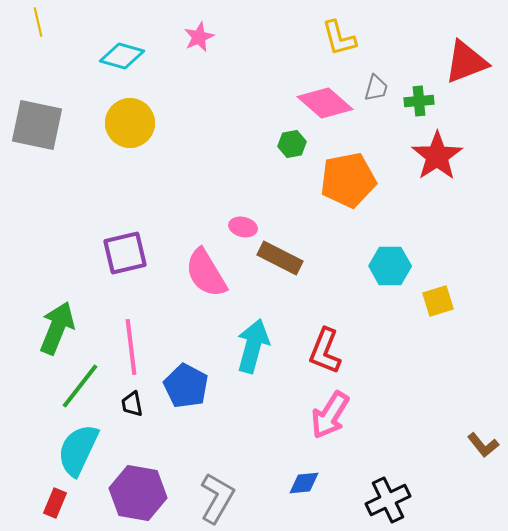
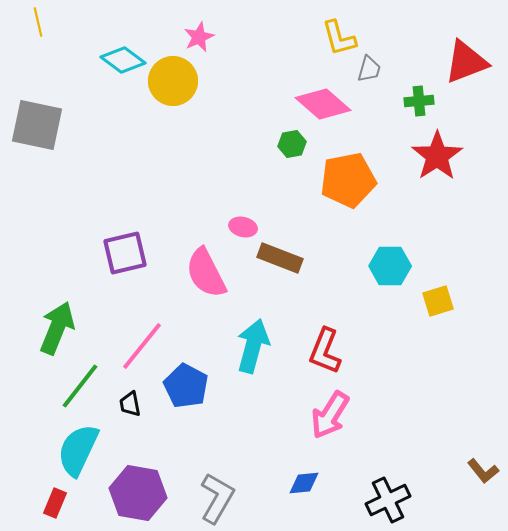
cyan diamond: moved 1 px right, 4 px down; rotated 21 degrees clockwise
gray trapezoid: moved 7 px left, 19 px up
pink diamond: moved 2 px left, 1 px down
yellow circle: moved 43 px right, 42 px up
brown rectangle: rotated 6 degrees counterclockwise
pink semicircle: rotated 4 degrees clockwise
pink line: moved 11 px right, 1 px up; rotated 46 degrees clockwise
black trapezoid: moved 2 px left
brown L-shape: moved 26 px down
